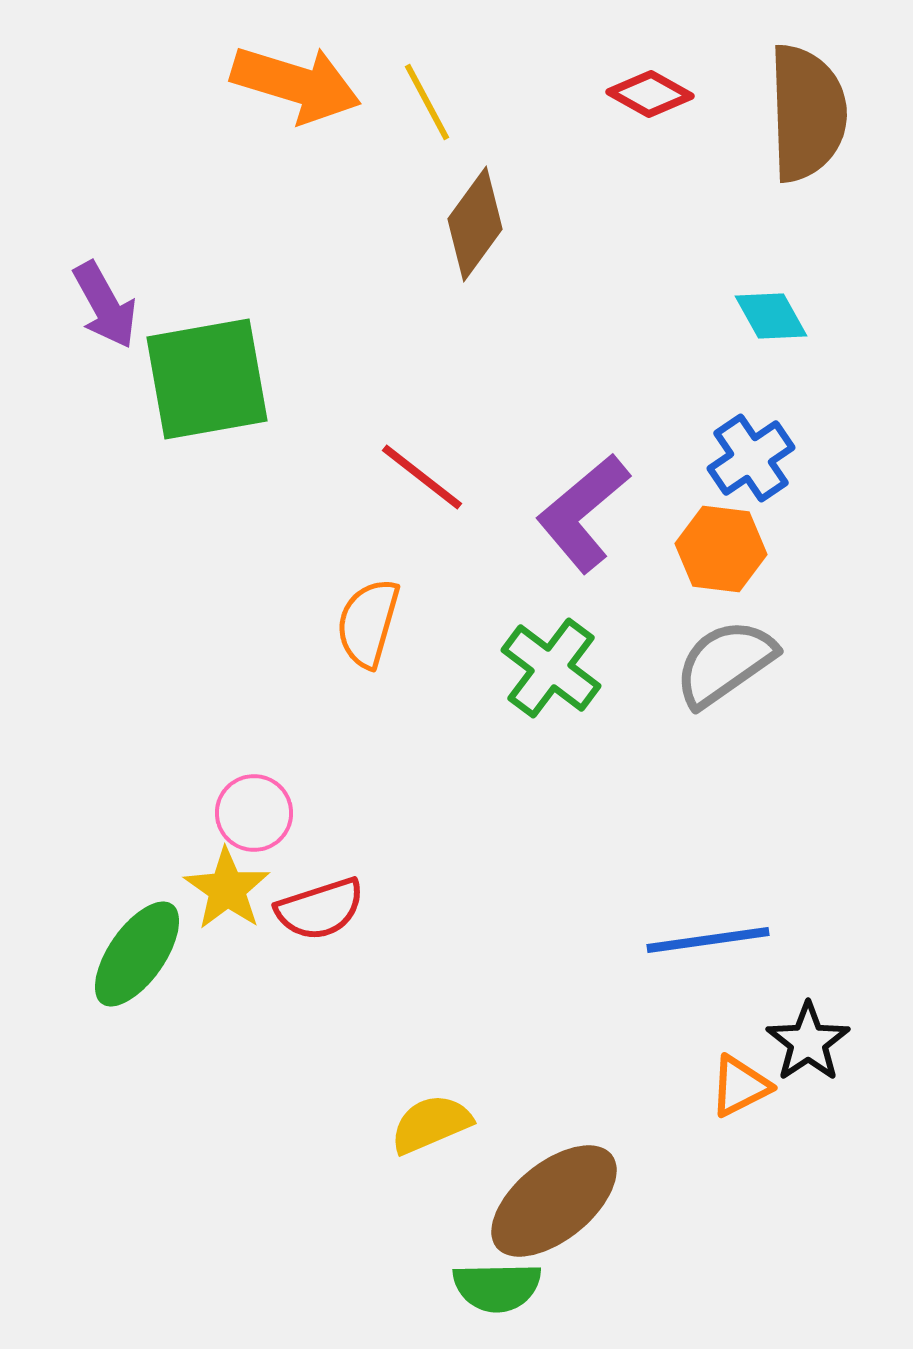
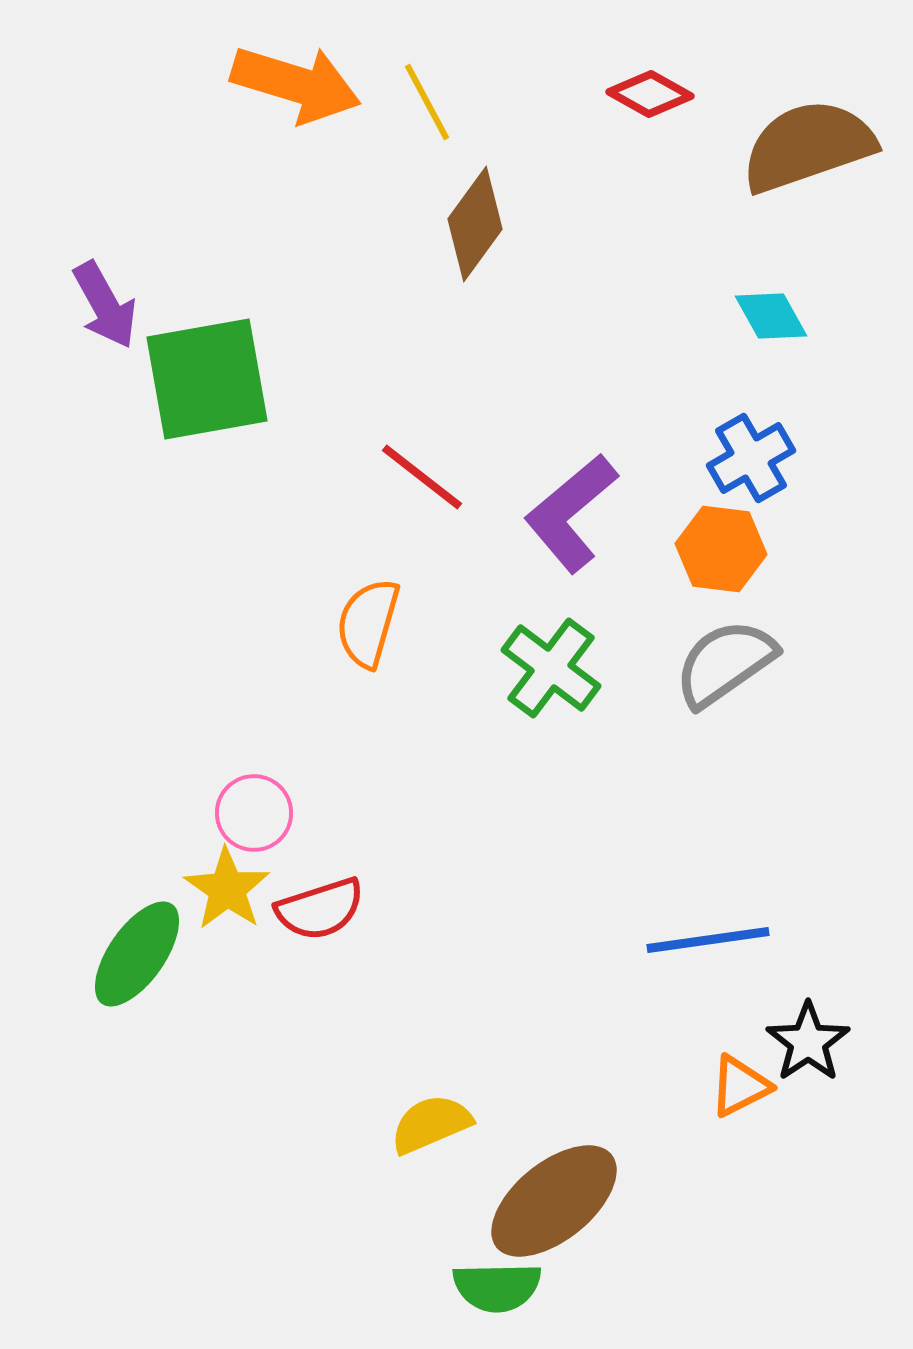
brown semicircle: moved 1 px right, 33 px down; rotated 107 degrees counterclockwise
blue cross: rotated 4 degrees clockwise
purple L-shape: moved 12 px left
